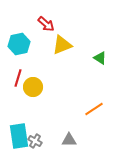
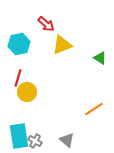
yellow circle: moved 6 px left, 5 px down
gray triangle: moved 2 px left; rotated 42 degrees clockwise
